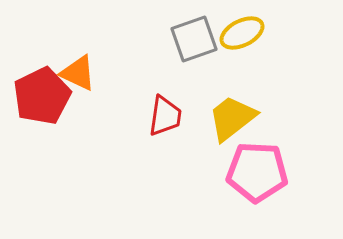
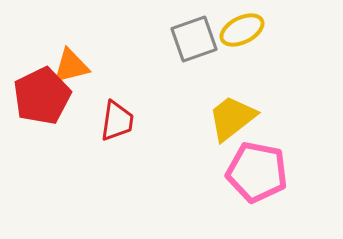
yellow ellipse: moved 3 px up
orange triangle: moved 7 px left, 7 px up; rotated 39 degrees counterclockwise
red trapezoid: moved 48 px left, 5 px down
pink pentagon: rotated 8 degrees clockwise
